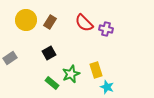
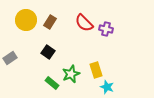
black square: moved 1 px left, 1 px up; rotated 24 degrees counterclockwise
